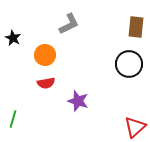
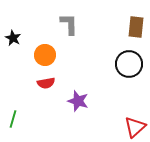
gray L-shape: rotated 65 degrees counterclockwise
